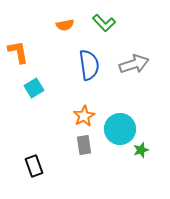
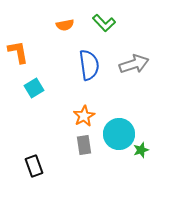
cyan circle: moved 1 px left, 5 px down
